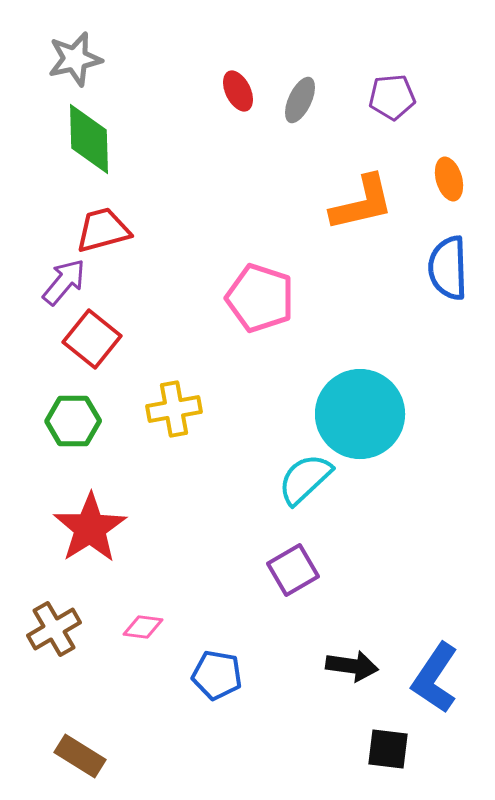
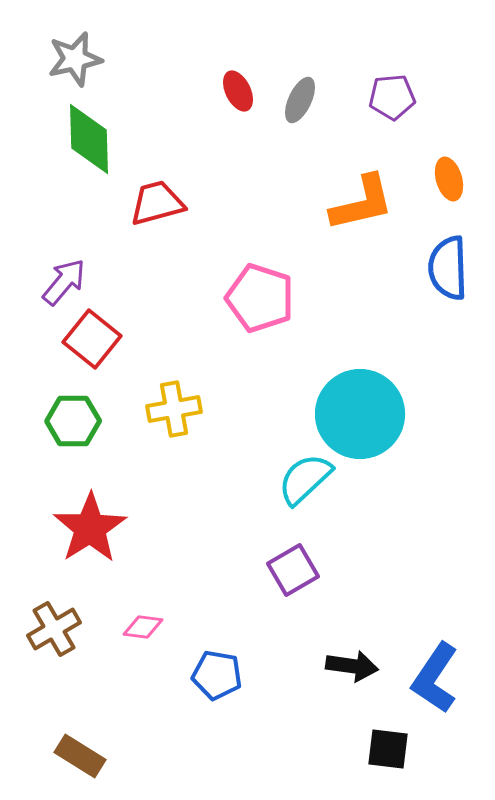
red trapezoid: moved 54 px right, 27 px up
